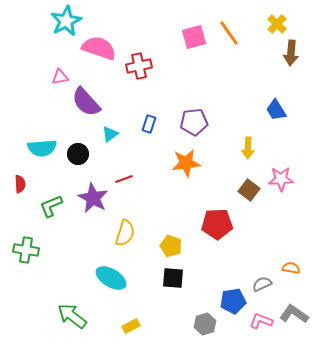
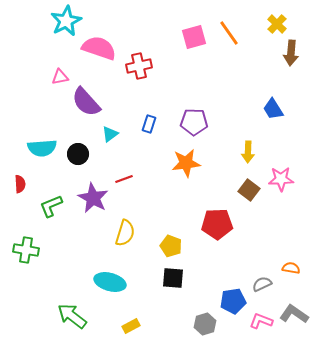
blue trapezoid: moved 3 px left, 1 px up
purple pentagon: rotated 8 degrees clockwise
yellow arrow: moved 4 px down
cyan ellipse: moved 1 px left, 4 px down; rotated 16 degrees counterclockwise
